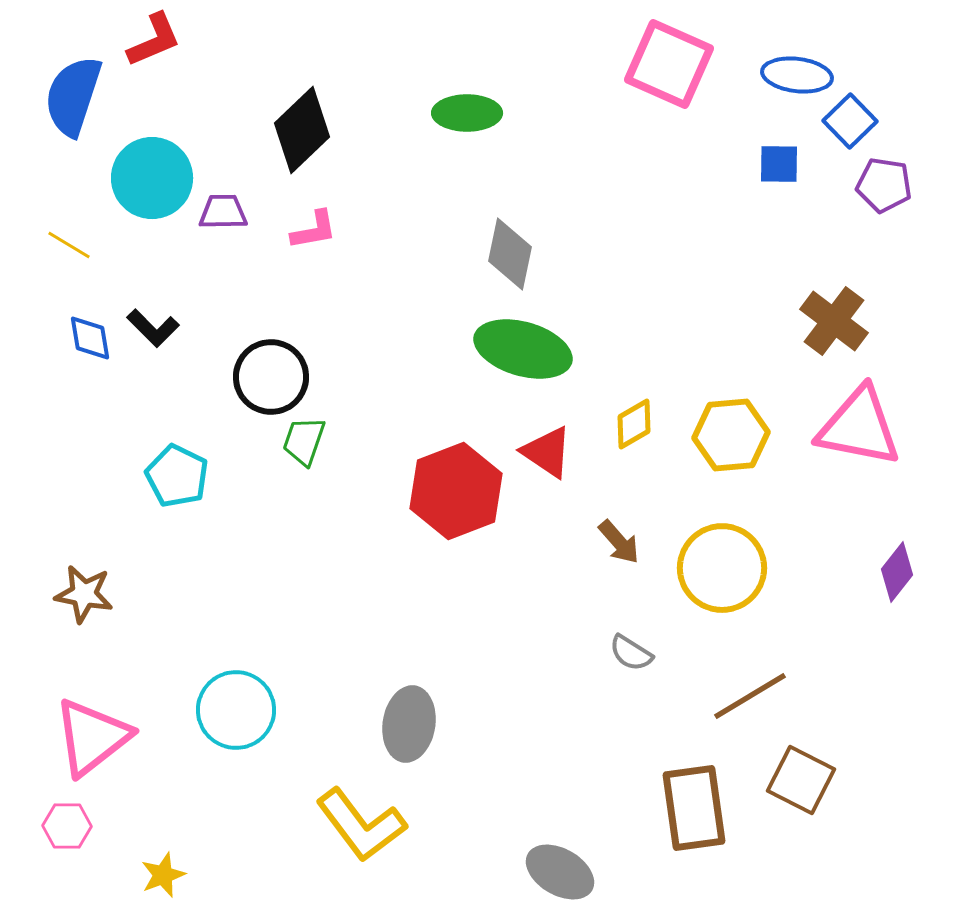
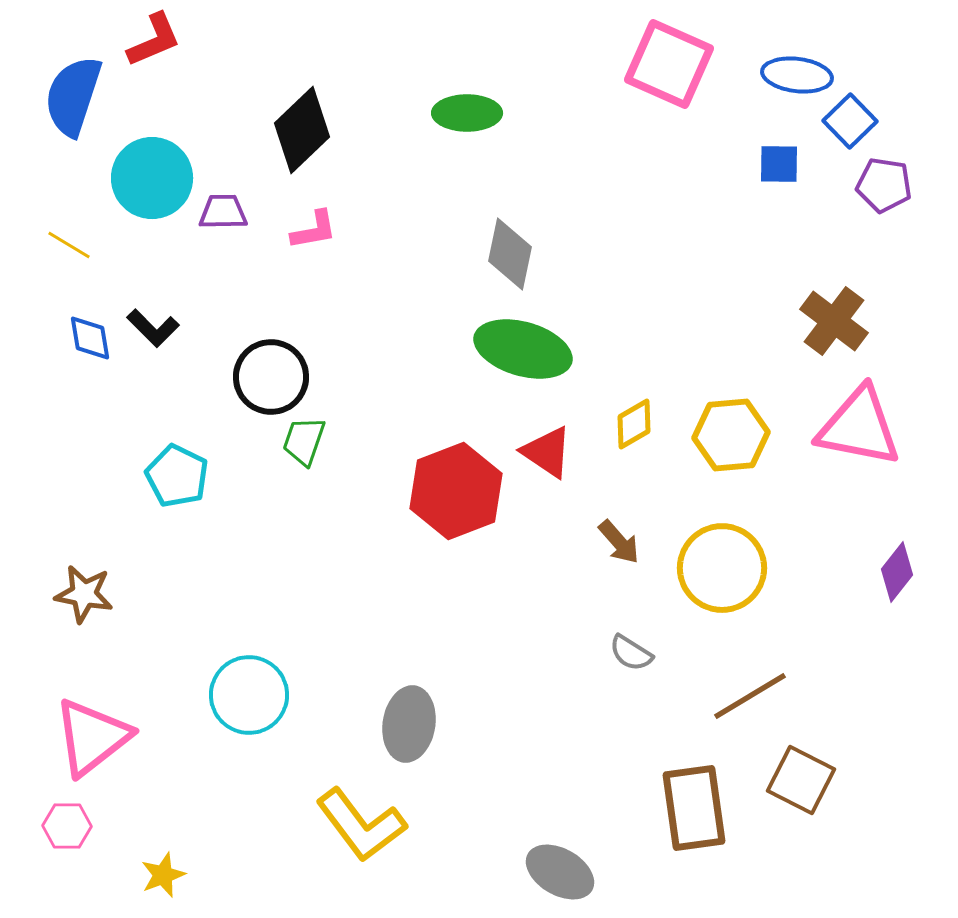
cyan circle at (236, 710): moved 13 px right, 15 px up
